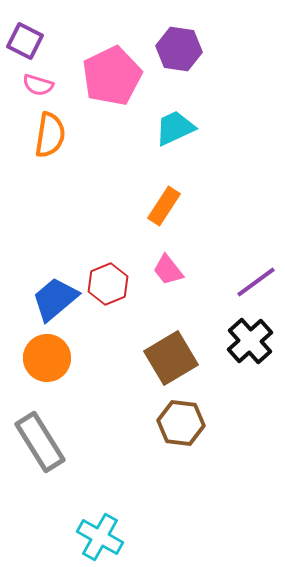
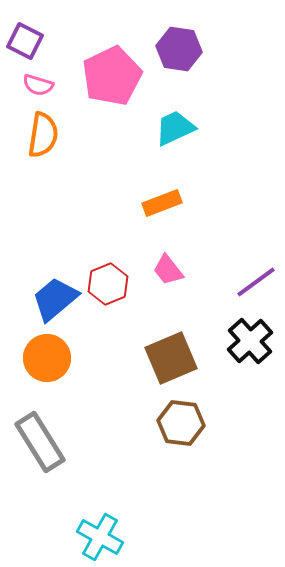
orange semicircle: moved 7 px left
orange rectangle: moved 2 px left, 3 px up; rotated 36 degrees clockwise
brown square: rotated 8 degrees clockwise
